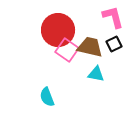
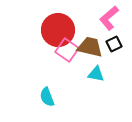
pink L-shape: moved 4 px left, 1 px down; rotated 115 degrees counterclockwise
